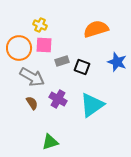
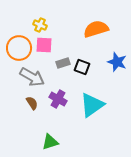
gray rectangle: moved 1 px right, 2 px down
